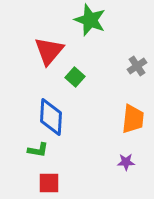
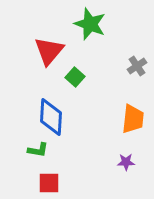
green star: moved 4 px down
